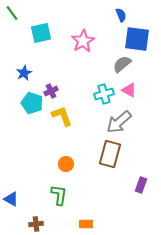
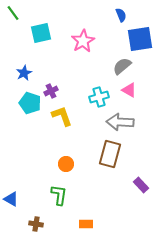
green line: moved 1 px right
blue square: moved 3 px right; rotated 16 degrees counterclockwise
gray semicircle: moved 2 px down
cyan cross: moved 5 px left, 3 px down
cyan pentagon: moved 2 px left
gray arrow: moved 1 px right; rotated 44 degrees clockwise
purple rectangle: rotated 63 degrees counterclockwise
brown cross: rotated 16 degrees clockwise
